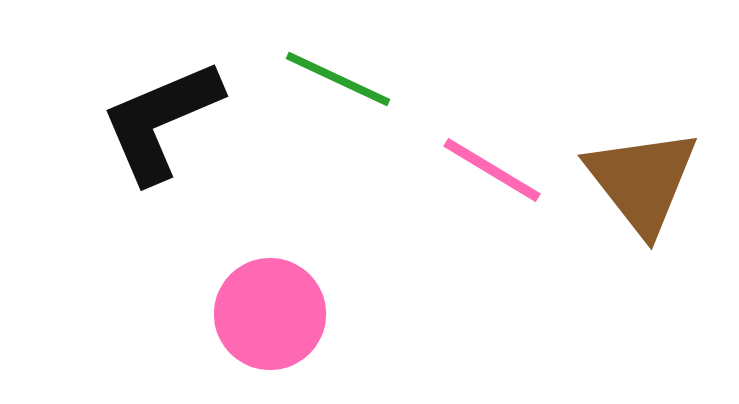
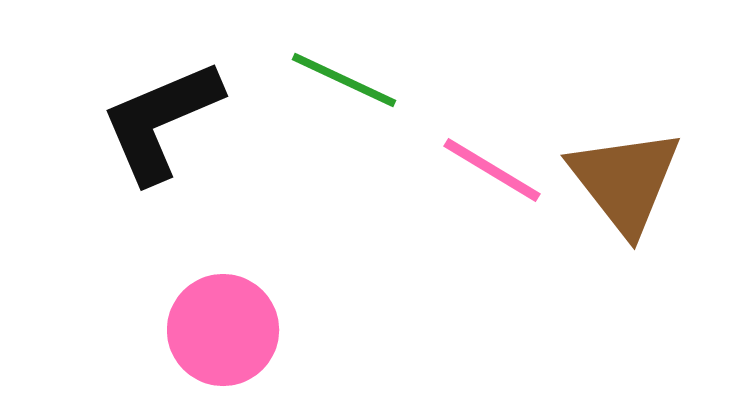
green line: moved 6 px right, 1 px down
brown triangle: moved 17 px left
pink circle: moved 47 px left, 16 px down
